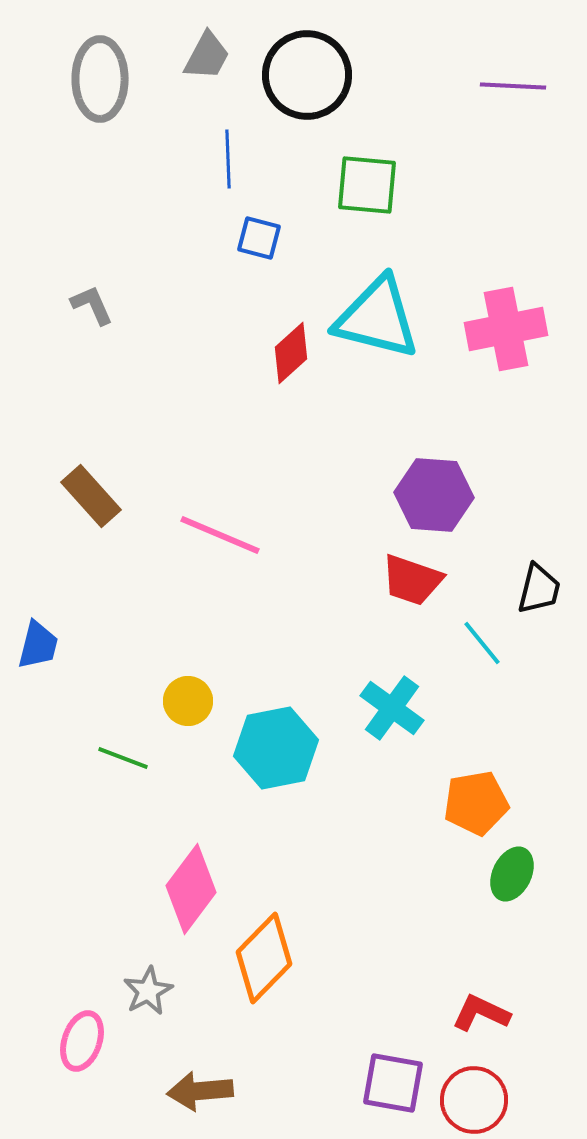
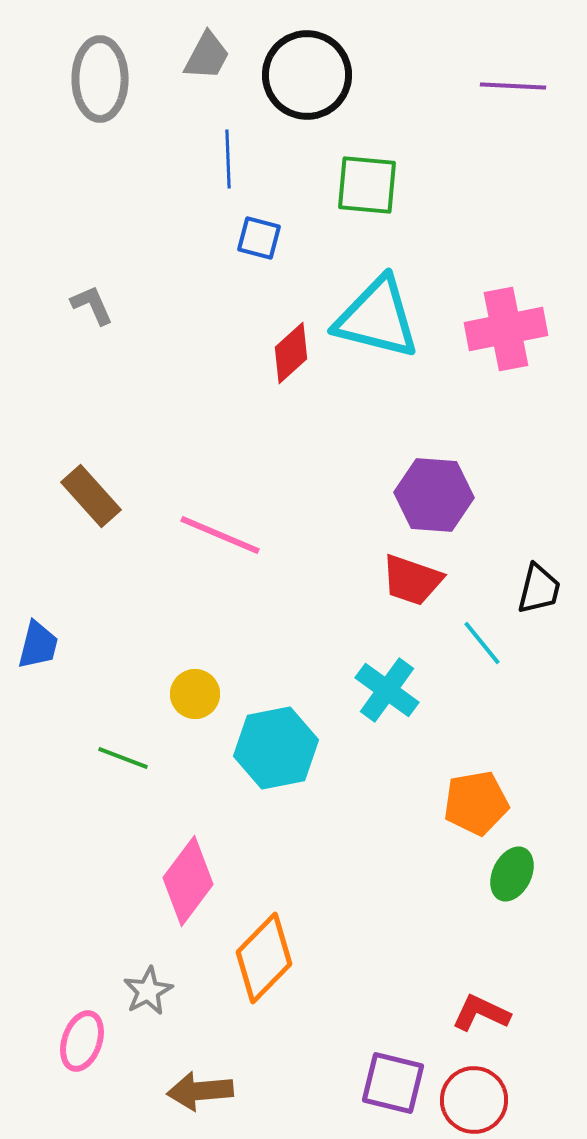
yellow circle: moved 7 px right, 7 px up
cyan cross: moved 5 px left, 18 px up
pink diamond: moved 3 px left, 8 px up
purple square: rotated 4 degrees clockwise
